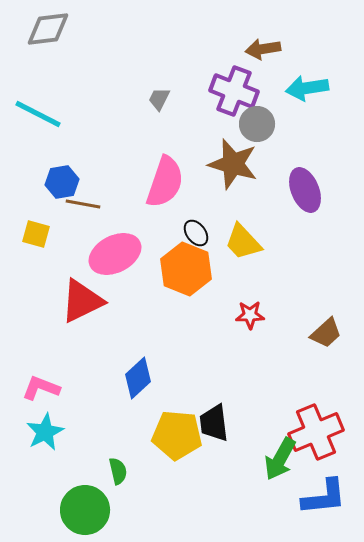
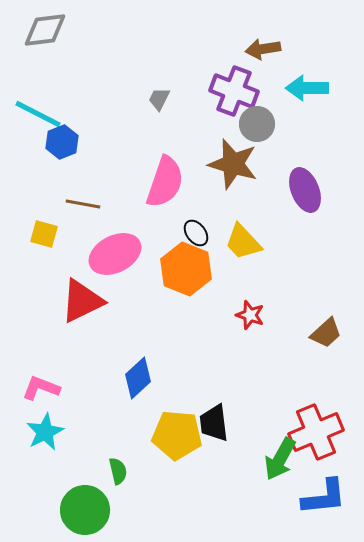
gray diamond: moved 3 px left, 1 px down
cyan arrow: rotated 9 degrees clockwise
blue hexagon: moved 40 px up; rotated 12 degrees counterclockwise
yellow square: moved 8 px right
red star: rotated 20 degrees clockwise
